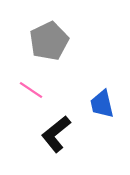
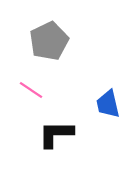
blue trapezoid: moved 6 px right
black L-shape: rotated 39 degrees clockwise
